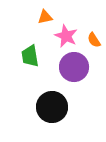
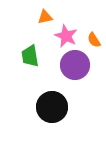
purple circle: moved 1 px right, 2 px up
